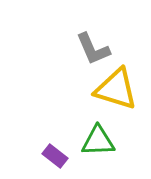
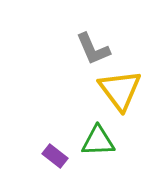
yellow triangle: moved 4 px right, 1 px down; rotated 36 degrees clockwise
